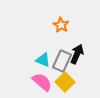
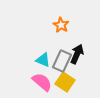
yellow square: rotated 12 degrees counterclockwise
